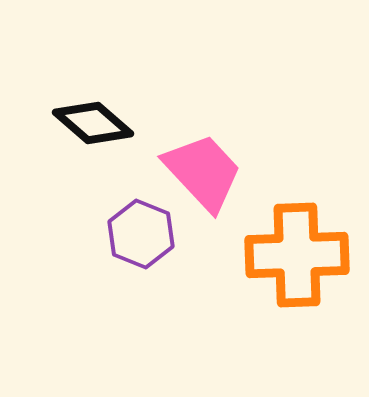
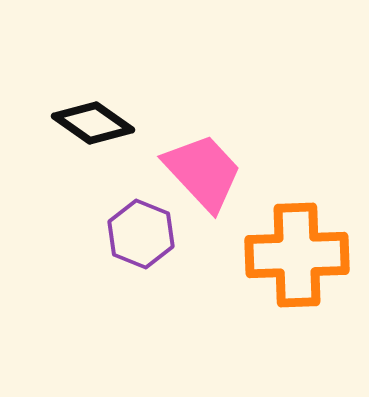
black diamond: rotated 6 degrees counterclockwise
